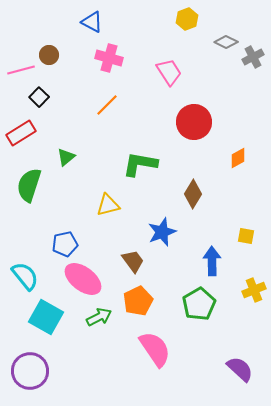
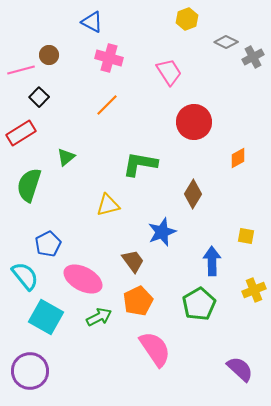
blue pentagon: moved 17 px left; rotated 15 degrees counterclockwise
pink ellipse: rotated 9 degrees counterclockwise
